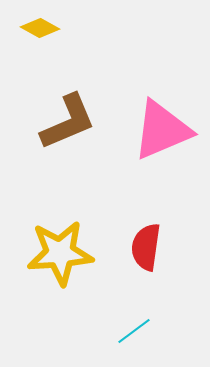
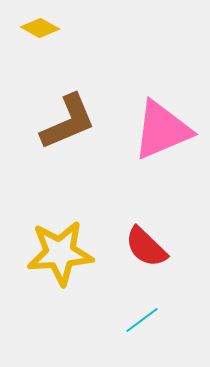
red semicircle: rotated 54 degrees counterclockwise
cyan line: moved 8 px right, 11 px up
